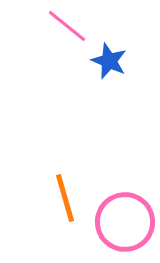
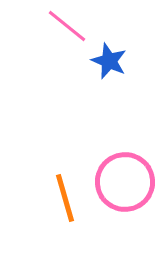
pink circle: moved 40 px up
